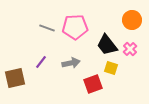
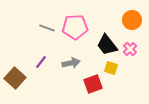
brown square: rotated 35 degrees counterclockwise
